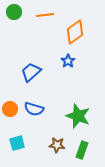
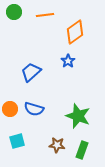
cyan square: moved 2 px up
